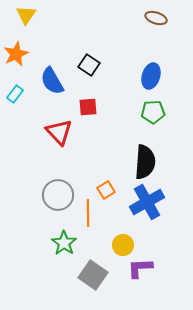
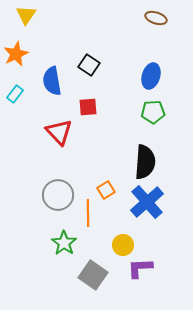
blue semicircle: rotated 20 degrees clockwise
blue cross: rotated 12 degrees counterclockwise
